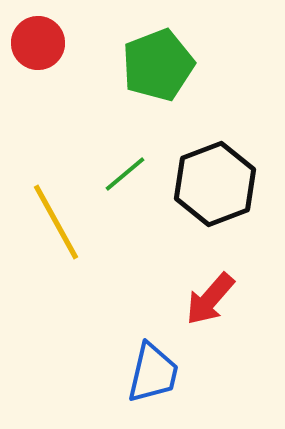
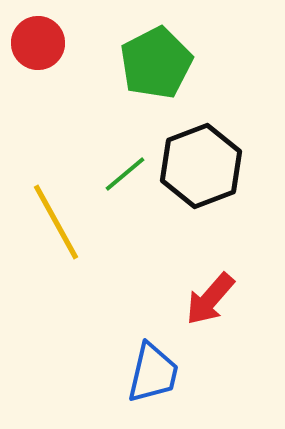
green pentagon: moved 2 px left, 2 px up; rotated 6 degrees counterclockwise
black hexagon: moved 14 px left, 18 px up
